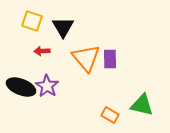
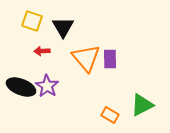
green triangle: rotated 40 degrees counterclockwise
